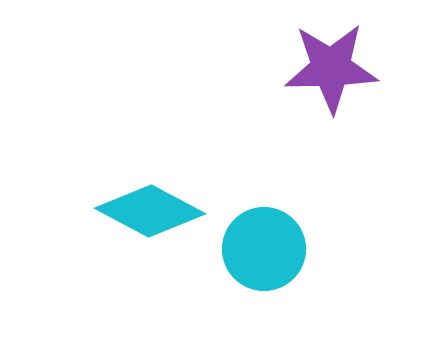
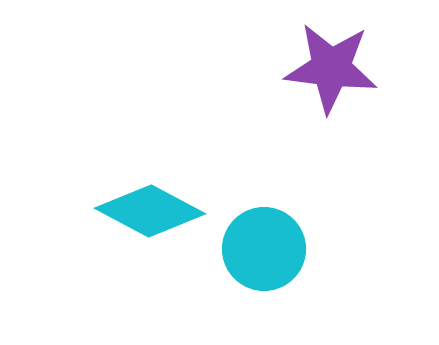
purple star: rotated 8 degrees clockwise
